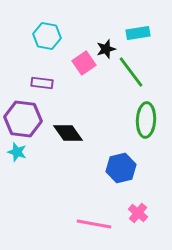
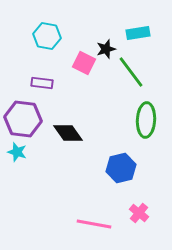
pink square: rotated 30 degrees counterclockwise
pink cross: moved 1 px right
